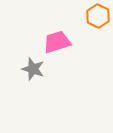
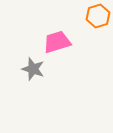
orange hexagon: rotated 15 degrees clockwise
